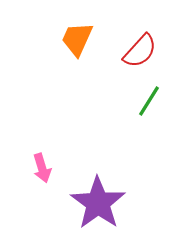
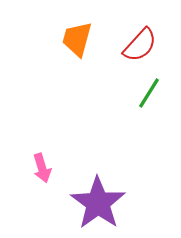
orange trapezoid: rotated 9 degrees counterclockwise
red semicircle: moved 6 px up
green line: moved 8 px up
